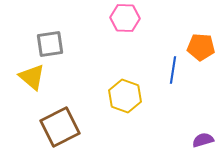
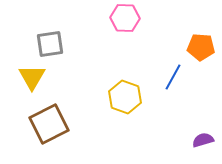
blue line: moved 7 px down; rotated 20 degrees clockwise
yellow triangle: rotated 20 degrees clockwise
yellow hexagon: moved 1 px down
brown square: moved 11 px left, 3 px up
